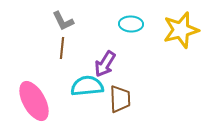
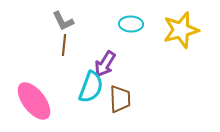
brown line: moved 2 px right, 3 px up
cyan semicircle: moved 4 px right, 1 px down; rotated 116 degrees clockwise
pink ellipse: rotated 9 degrees counterclockwise
